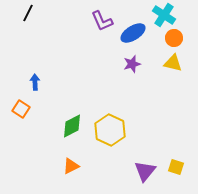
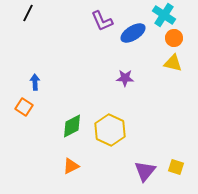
purple star: moved 7 px left, 14 px down; rotated 18 degrees clockwise
orange square: moved 3 px right, 2 px up
